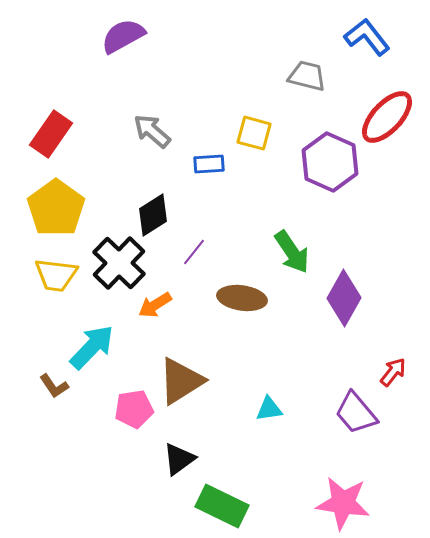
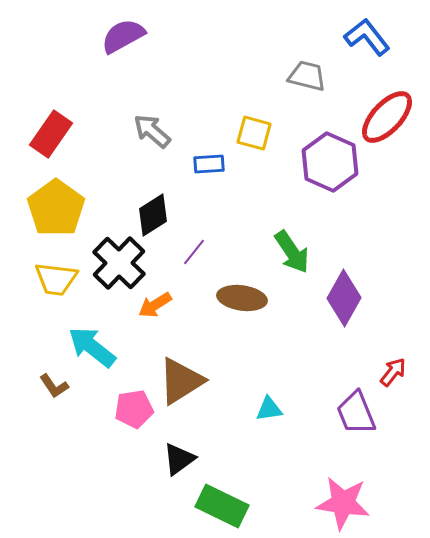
yellow trapezoid: moved 4 px down
cyan arrow: rotated 96 degrees counterclockwise
purple trapezoid: rotated 18 degrees clockwise
